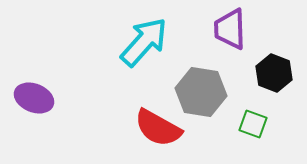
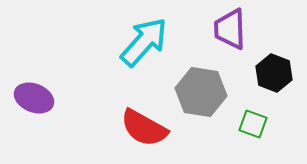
red semicircle: moved 14 px left
